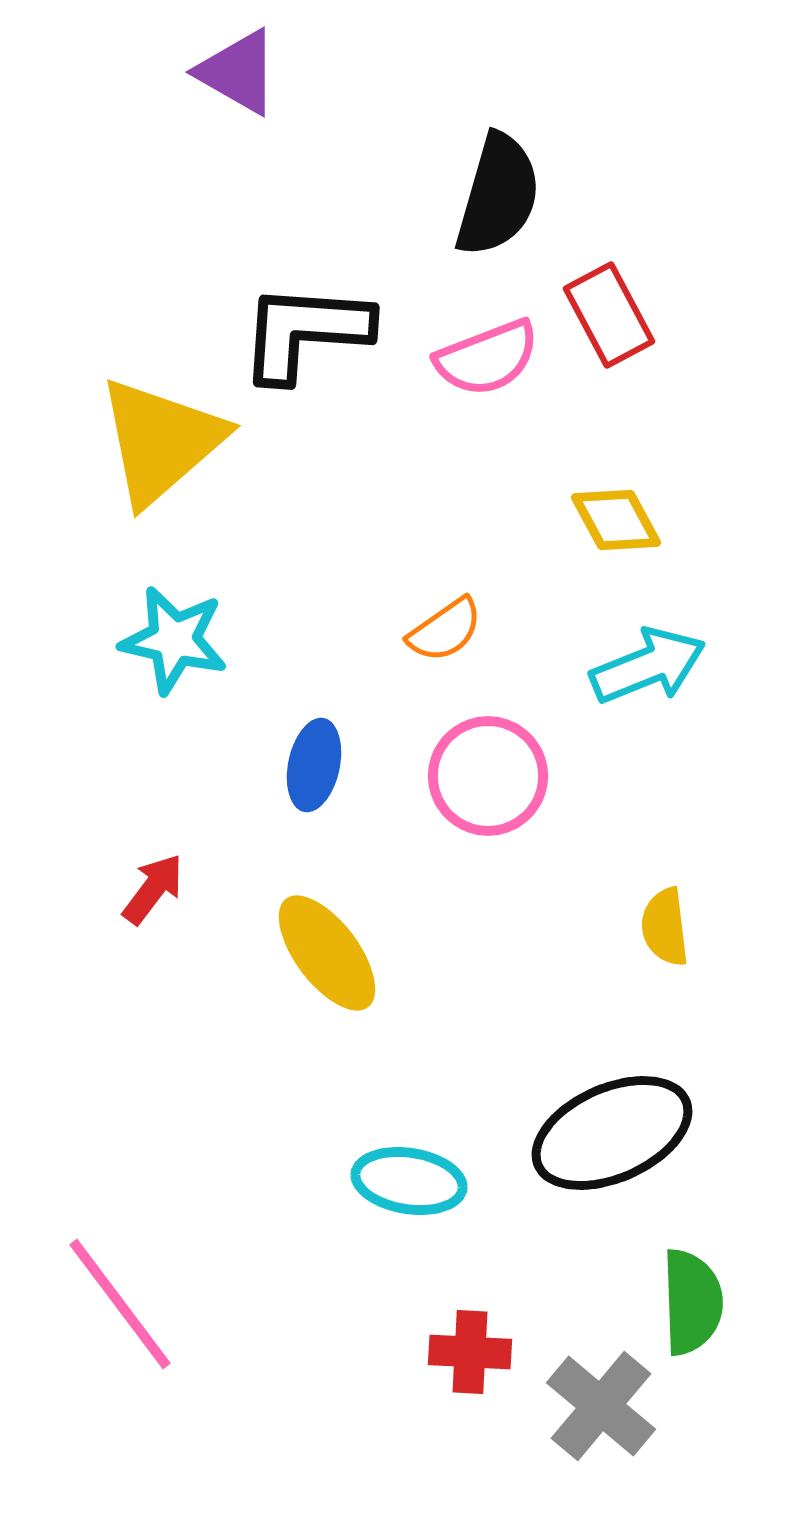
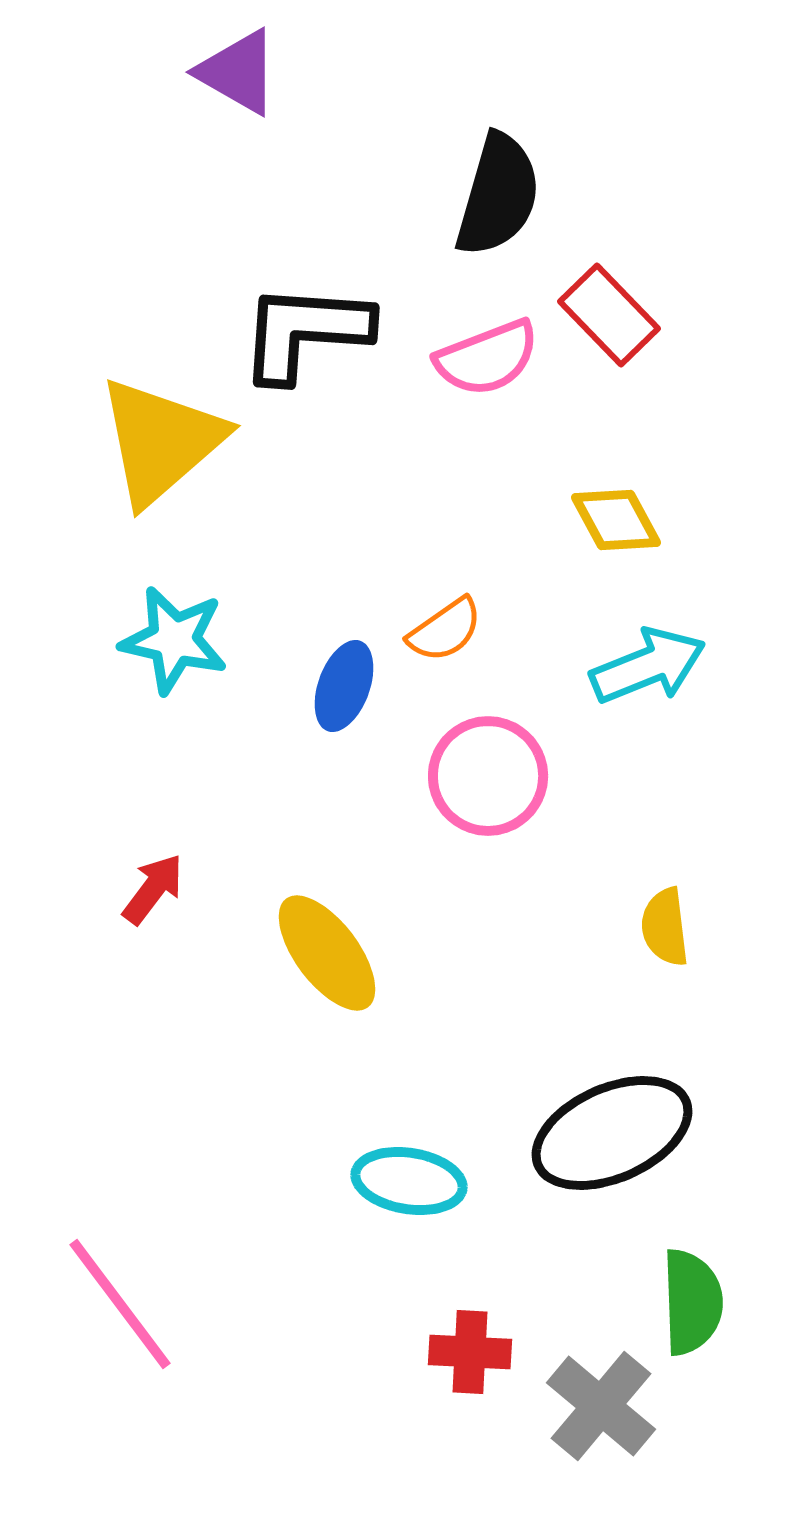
red rectangle: rotated 16 degrees counterclockwise
blue ellipse: moved 30 px right, 79 px up; rotated 8 degrees clockwise
